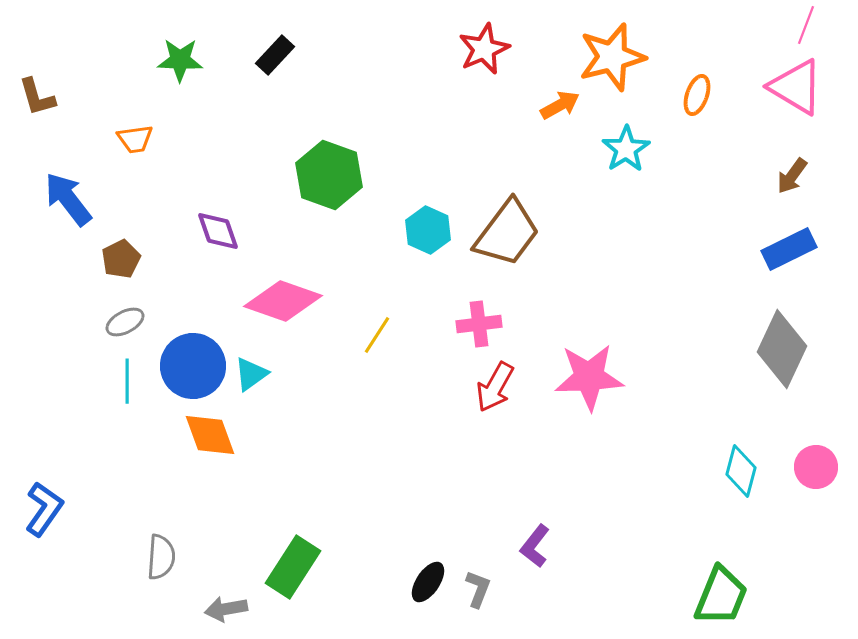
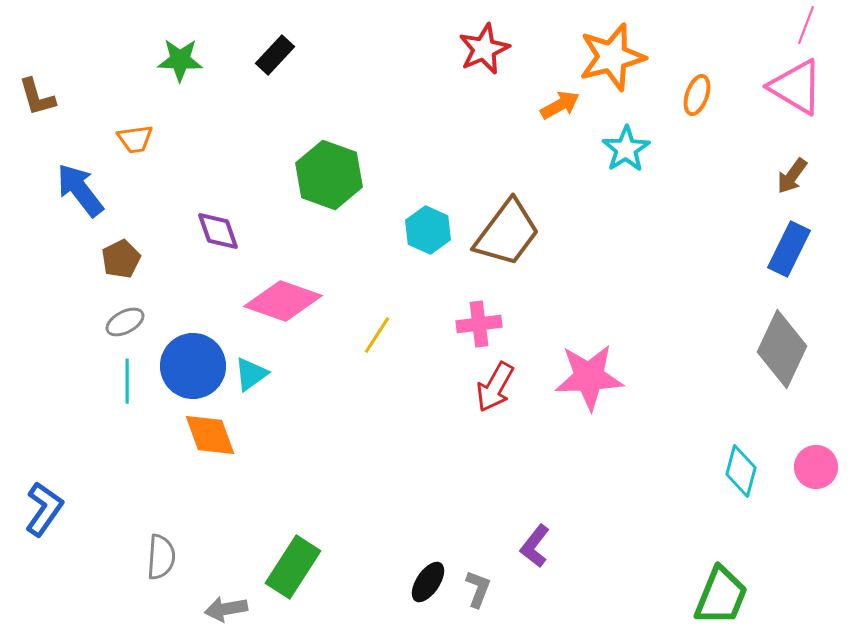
blue arrow: moved 12 px right, 9 px up
blue rectangle: rotated 38 degrees counterclockwise
